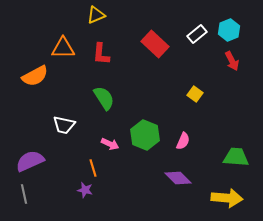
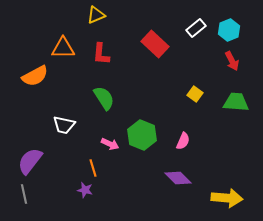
white rectangle: moved 1 px left, 6 px up
green hexagon: moved 3 px left
green trapezoid: moved 55 px up
purple semicircle: rotated 28 degrees counterclockwise
